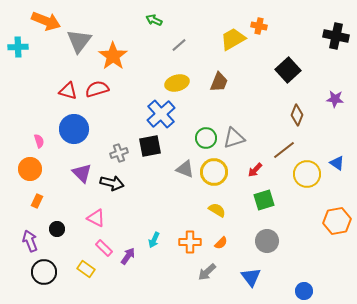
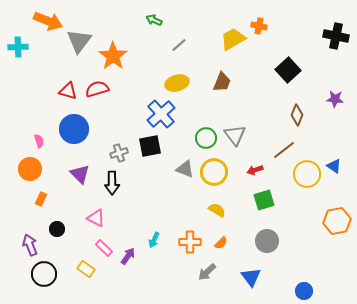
orange arrow at (46, 21): moved 2 px right
brown trapezoid at (219, 82): moved 3 px right
gray triangle at (234, 138): moved 1 px right, 3 px up; rotated 50 degrees counterclockwise
blue triangle at (337, 163): moved 3 px left, 3 px down
red arrow at (255, 170): rotated 28 degrees clockwise
purple triangle at (82, 173): moved 2 px left, 1 px down
black arrow at (112, 183): rotated 75 degrees clockwise
orange rectangle at (37, 201): moved 4 px right, 2 px up
purple arrow at (30, 241): moved 4 px down
black circle at (44, 272): moved 2 px down
